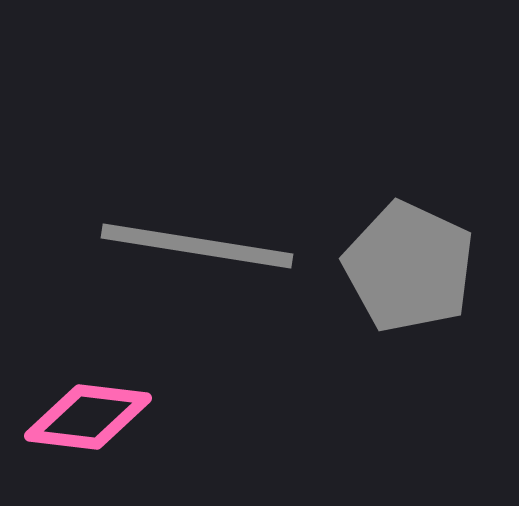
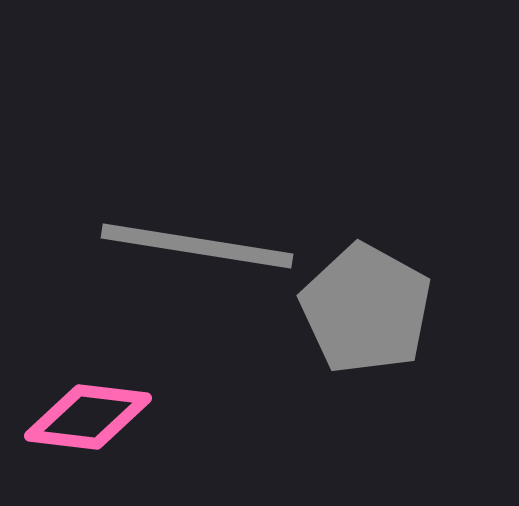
gray pentagon: moved 43 px left, 42 px down; rotated 4 degrees clockwise
